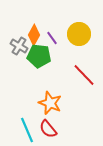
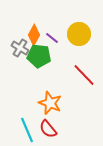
purple line: rotated 16 degrees counterclockwise
gray cross: moved 1 px right, 2 px down
